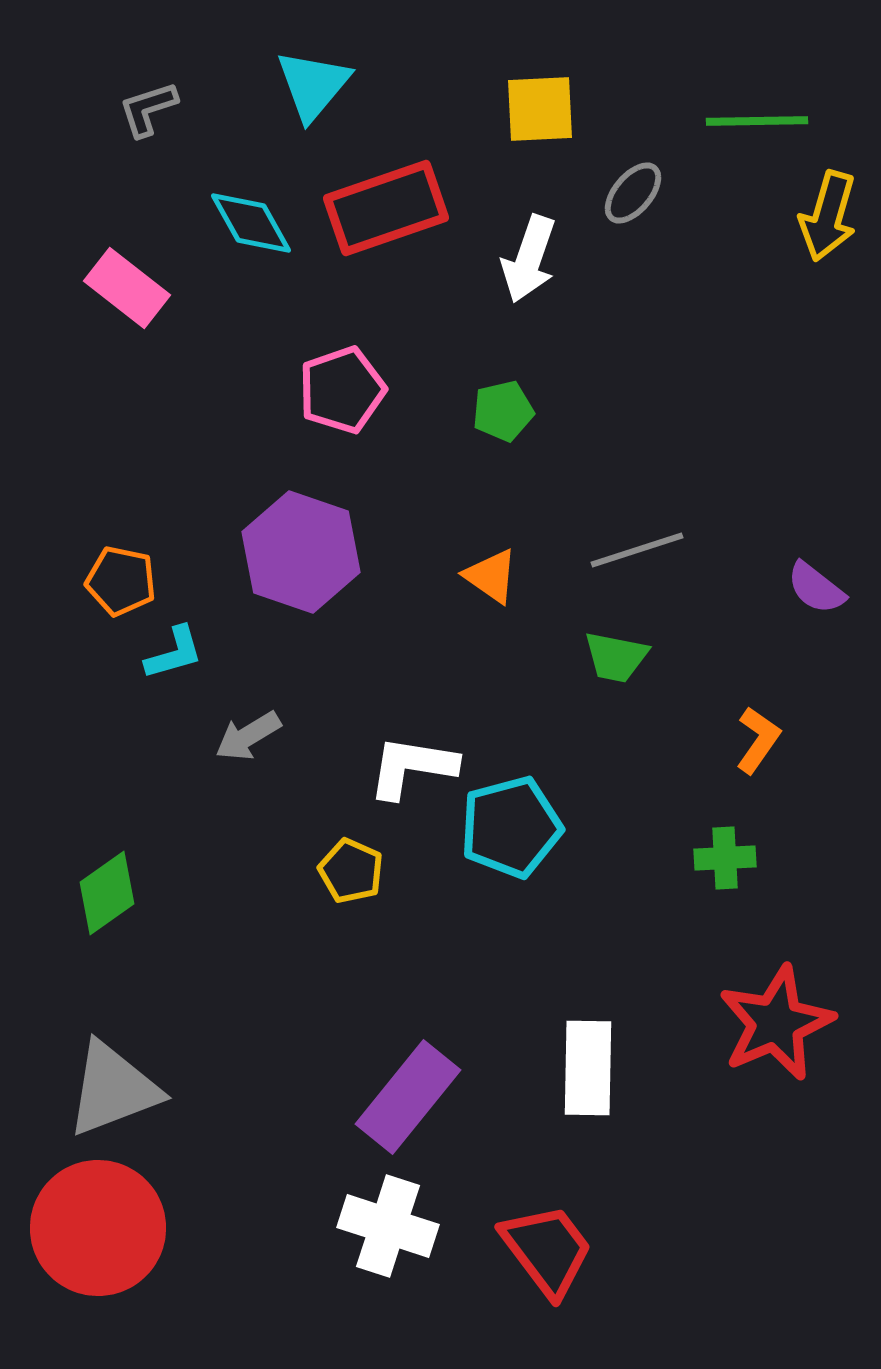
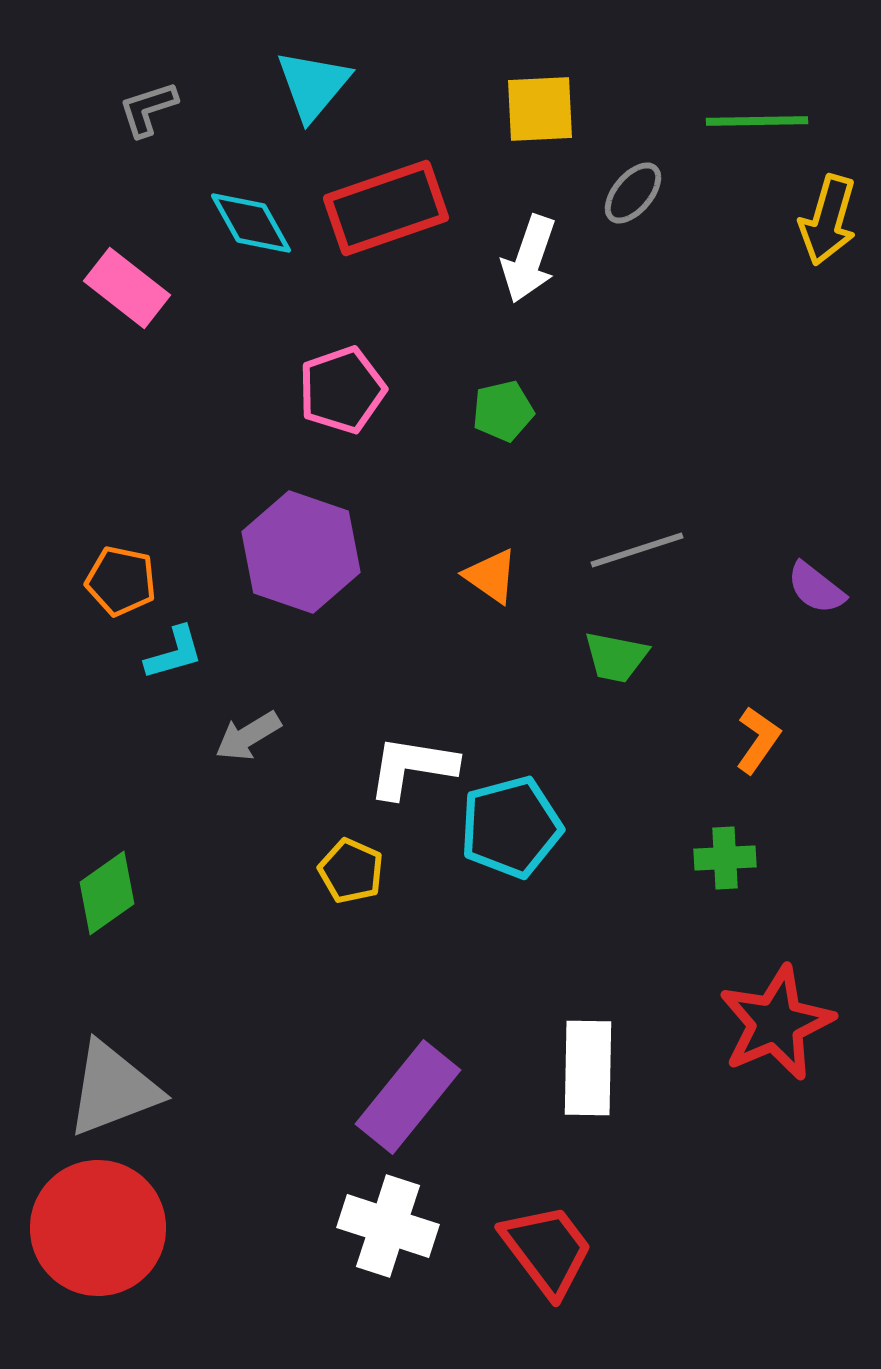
yellow arrow: moved 4 px down
